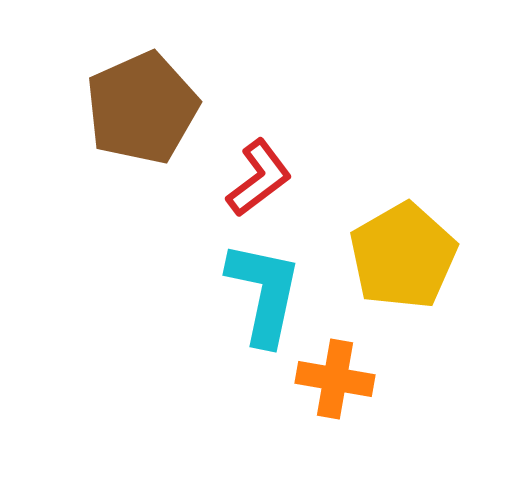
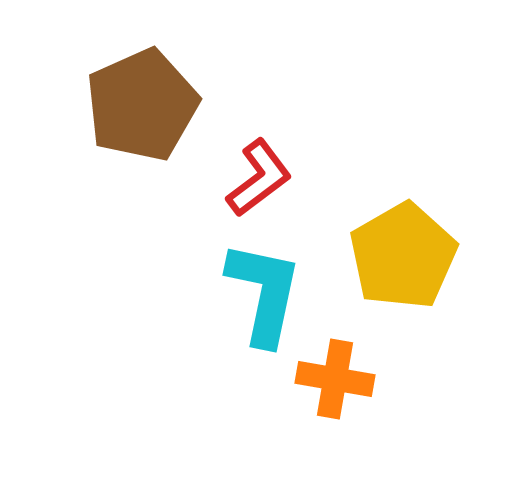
brown pentagon: moved 3 px up
